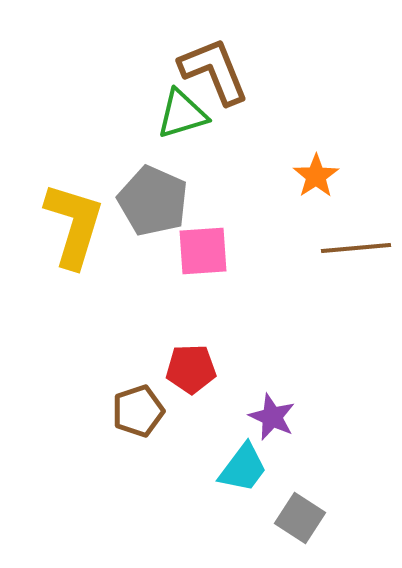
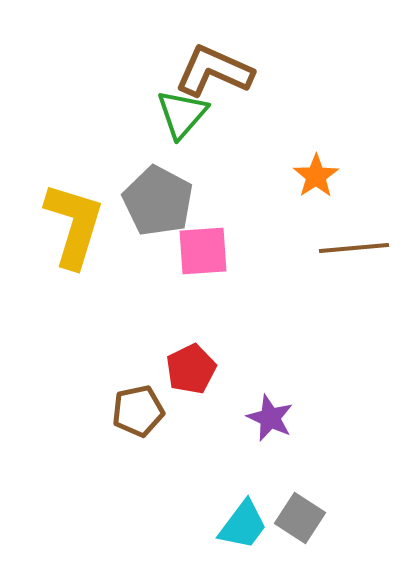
brown L-shape: rotated 44 degrees counterclockwise
green triangle: rotated 32 degrees counterclockwise
gray pentagon: moved 5 px right; rotated 4 degrees clockwise
brown line: moved 2 px left
red pentagon: rotated 24 degrees counterclockwise
brown pentagon: rotated 6 degrees clockwise
purple star: moved 2 px left, 1 px down
cyan trapezoid: moved 57 px down
